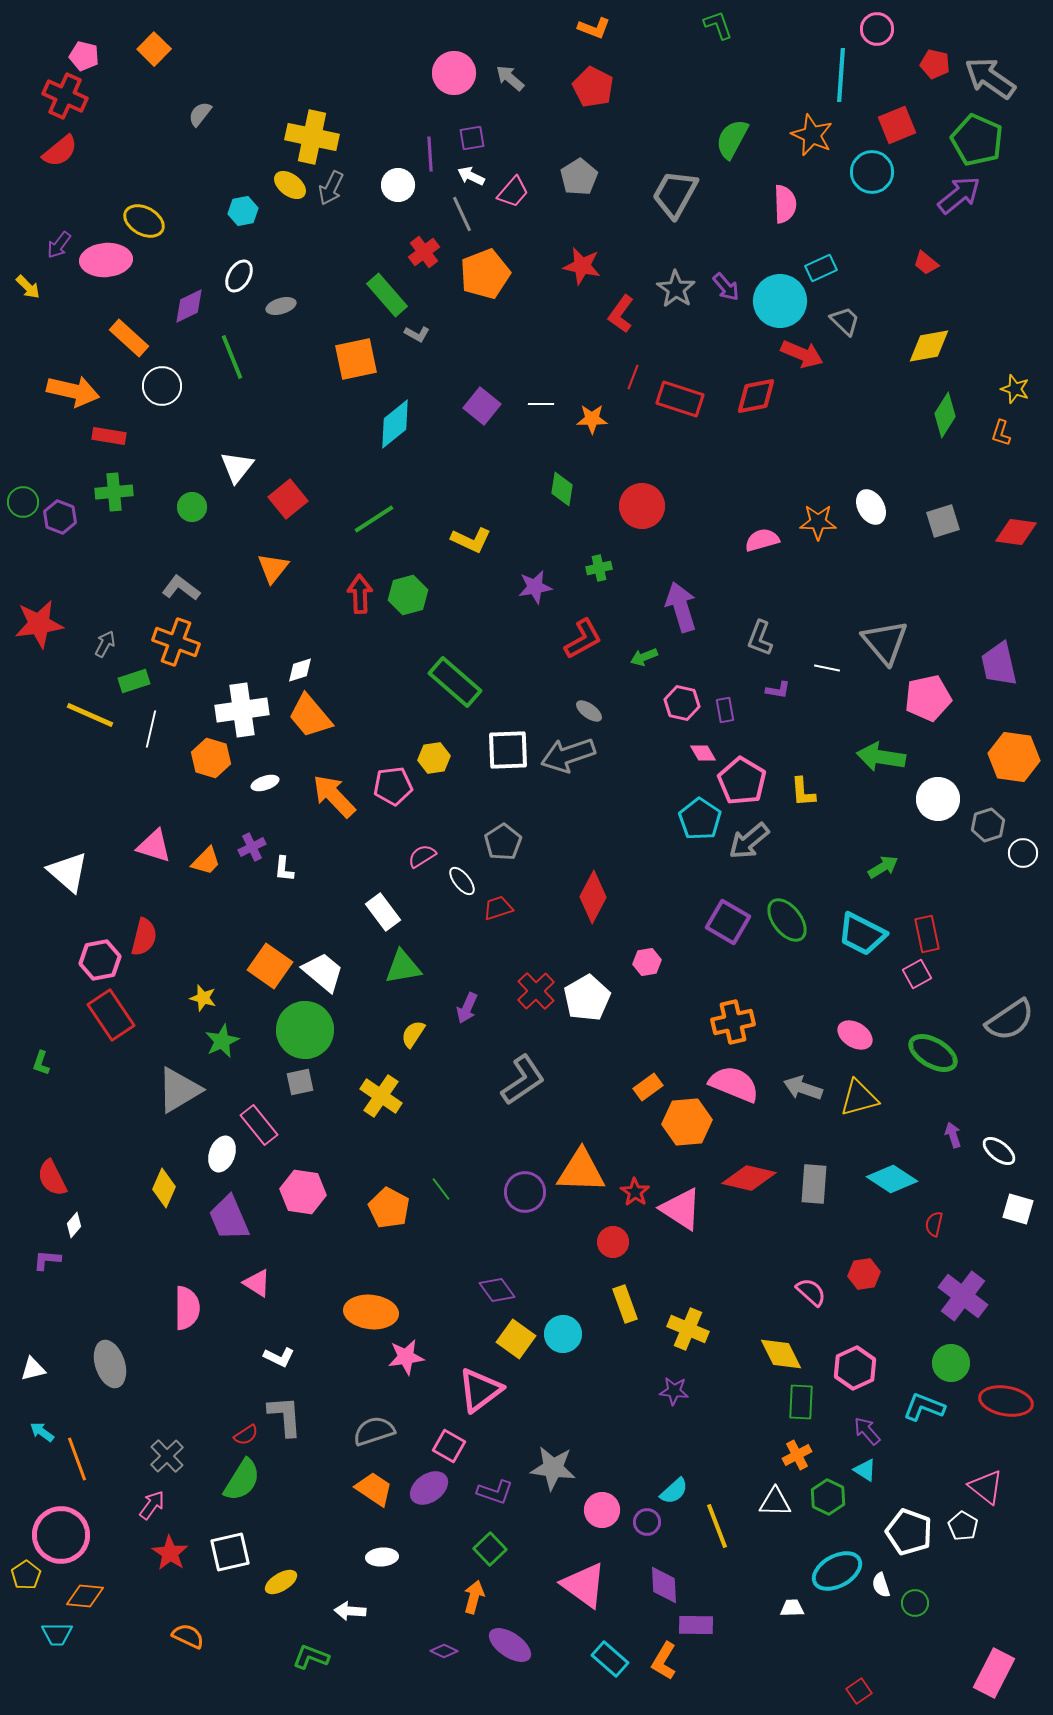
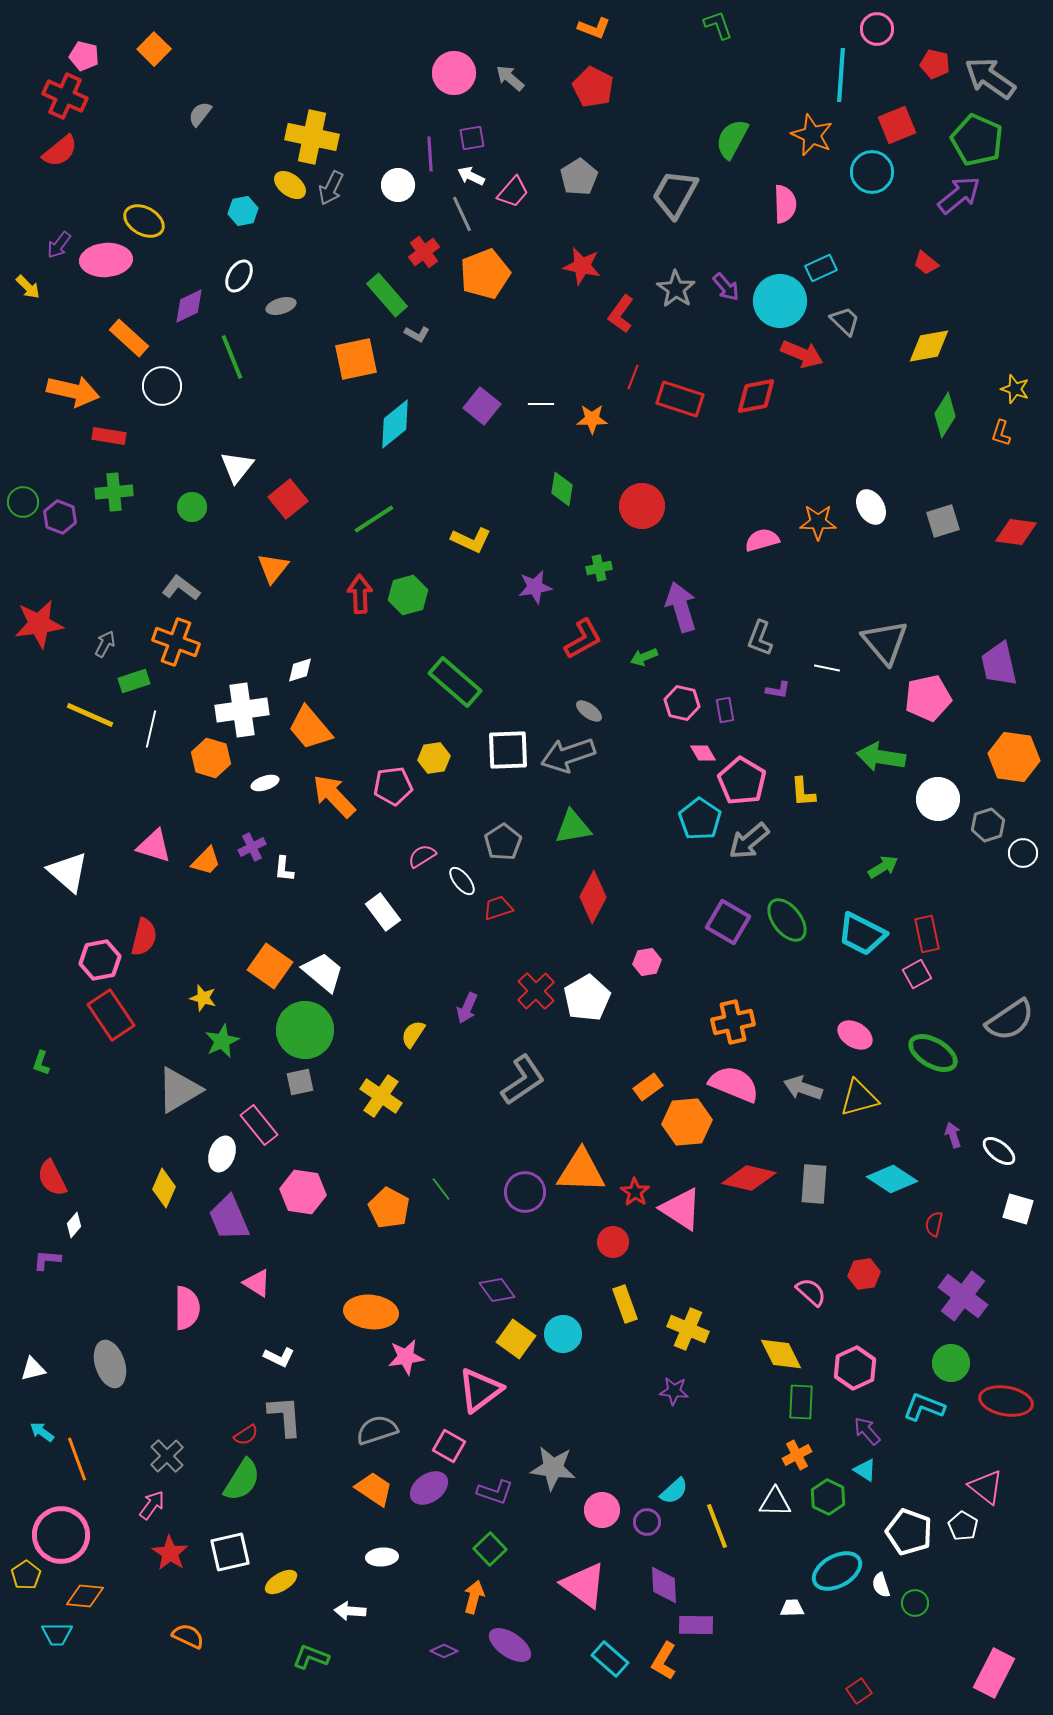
orange trapezoid at (310, 716): moved 12 px down
green triangle at (403, 967): moved 170 px right, 140 px up
gray semicircle at (374, 1431): moved 3 px right, 1 px up
